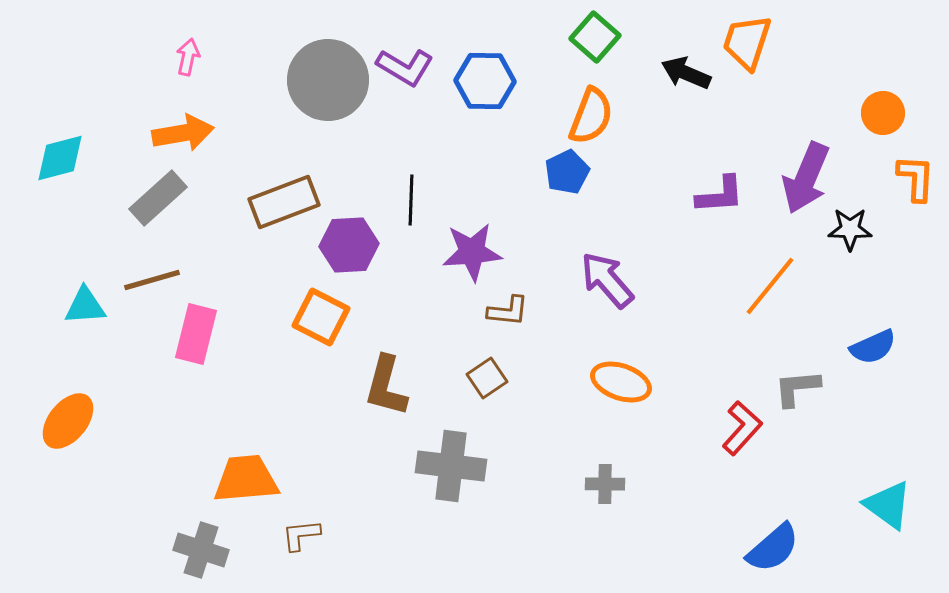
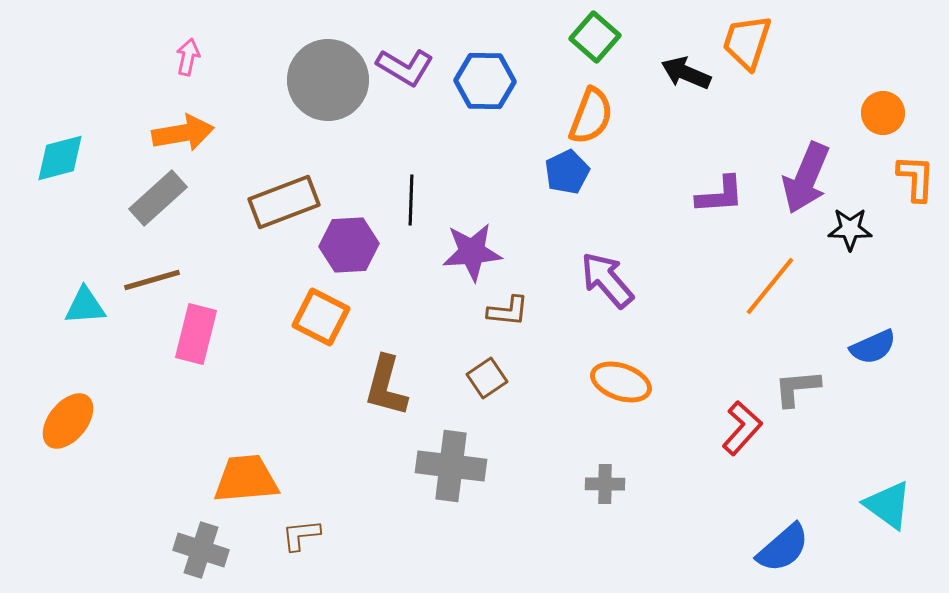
blue semicircle at (773, 548): moved 10 px right
